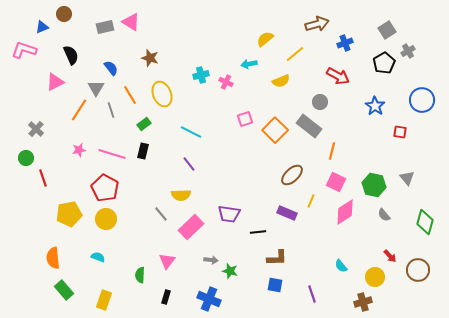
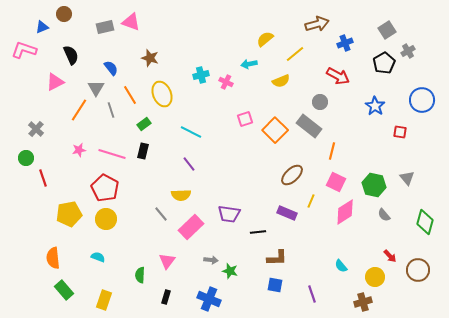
pink triangle at (131, 22): rotated 12 degrees counterclockwise
